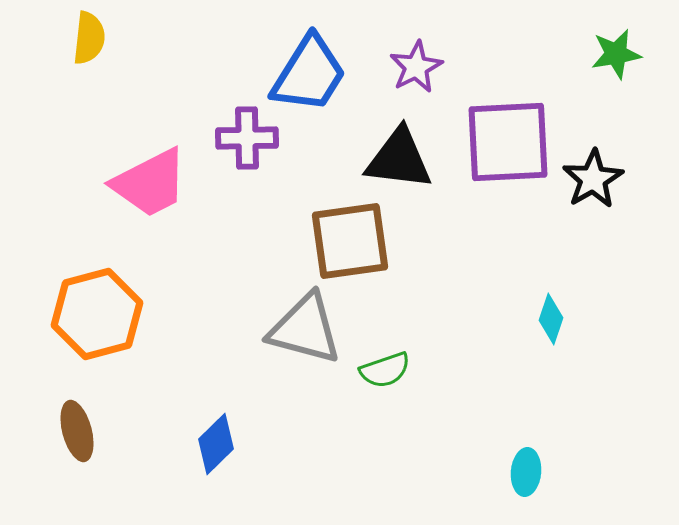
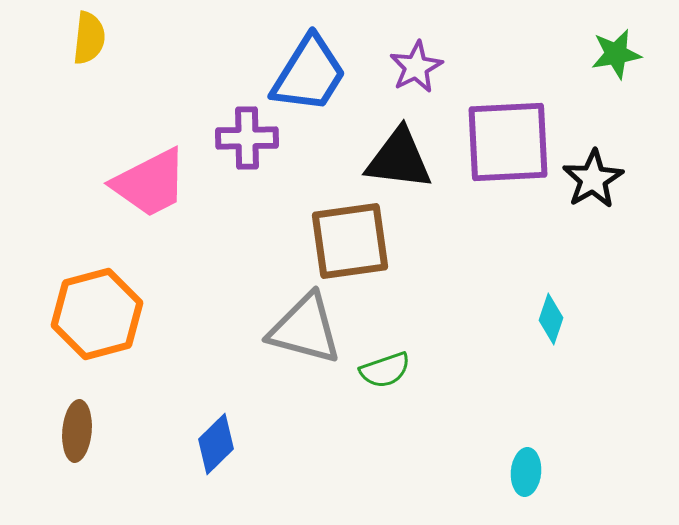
brown ellipse: rotated 20 degrees clockwise
